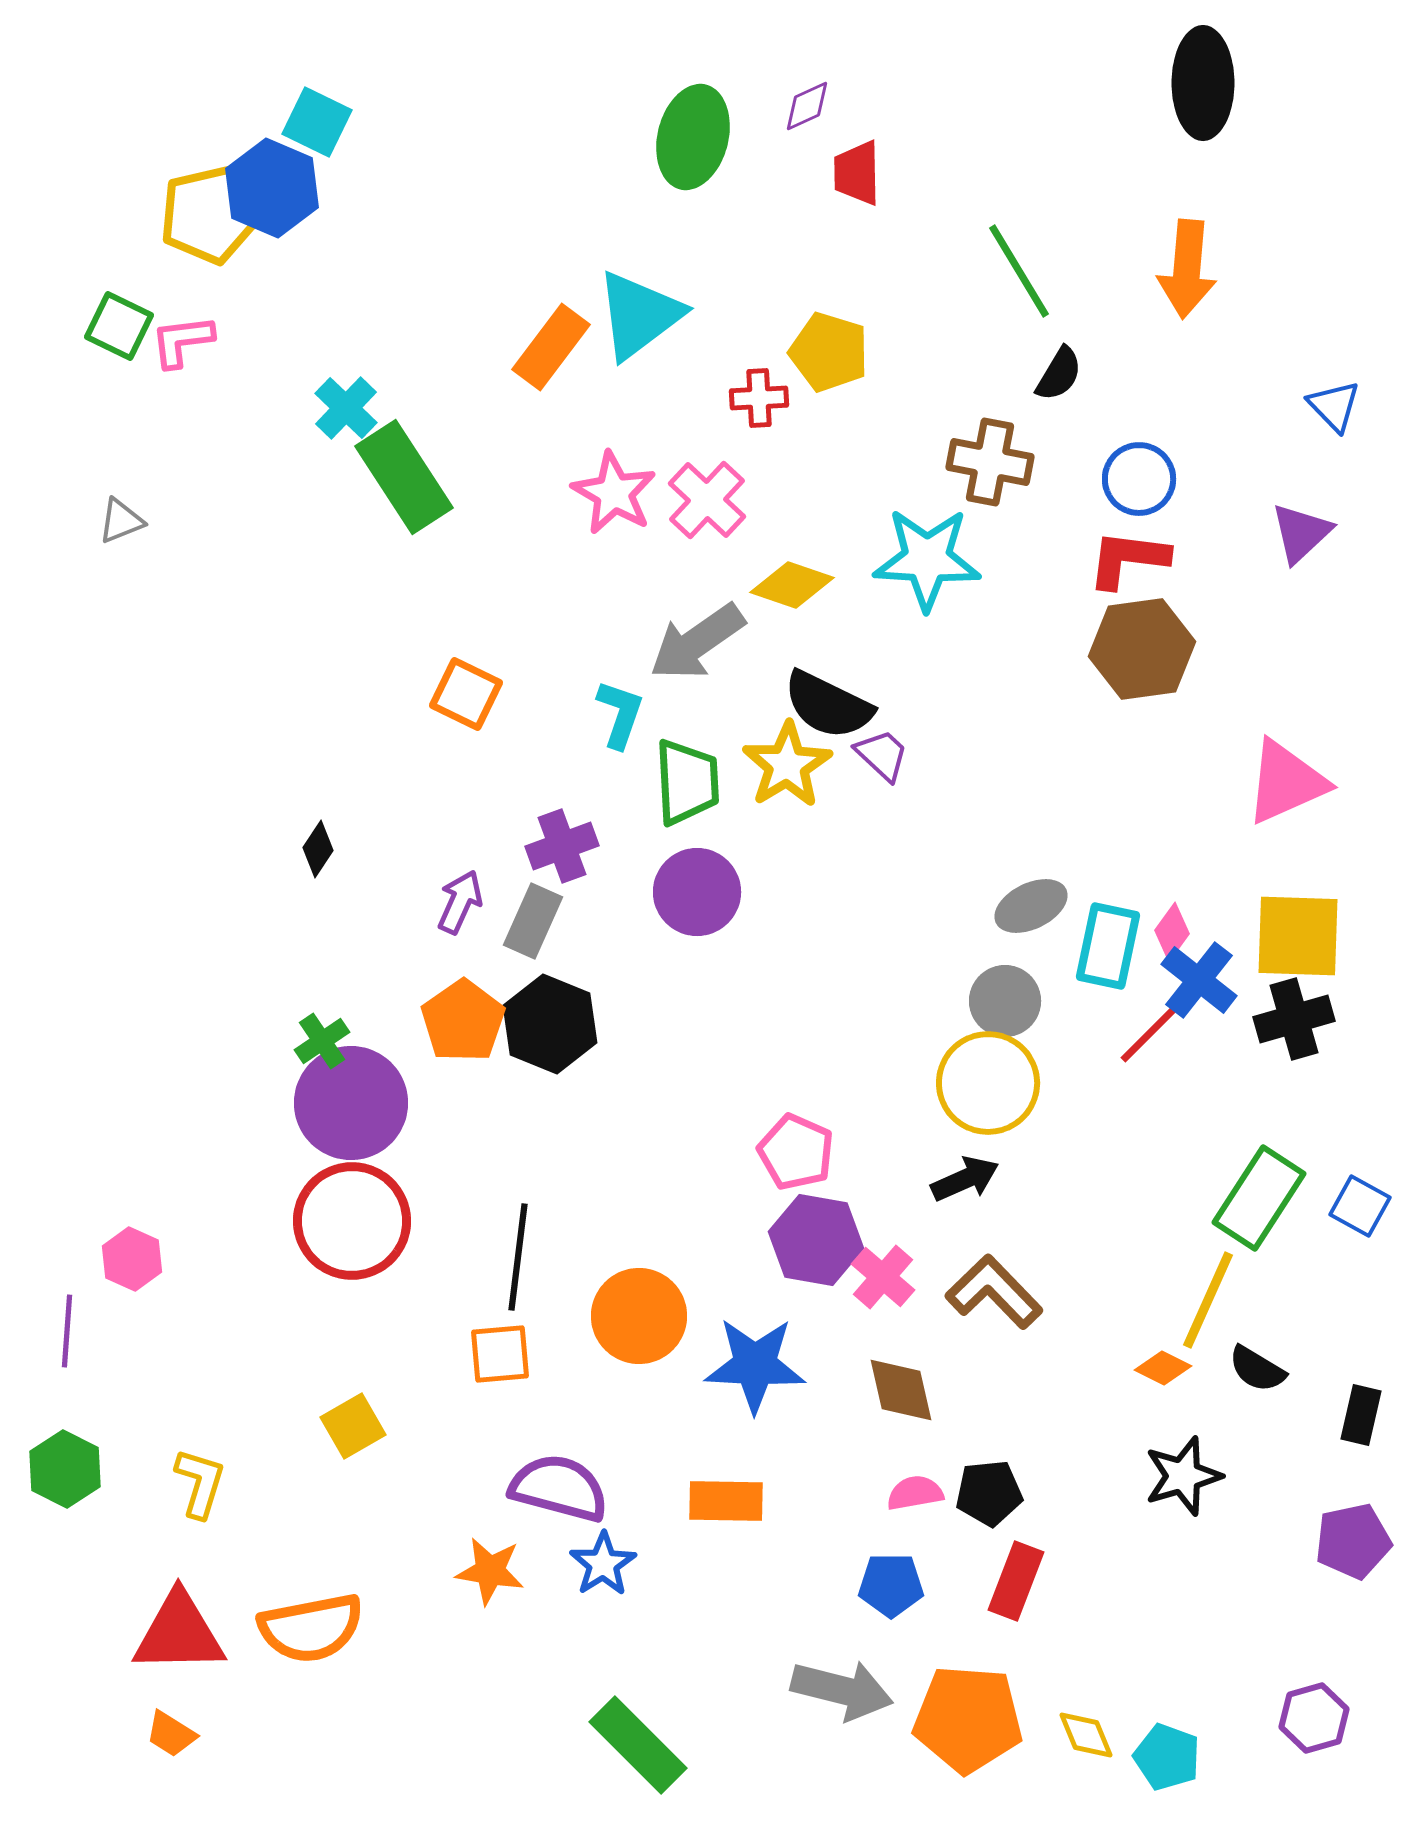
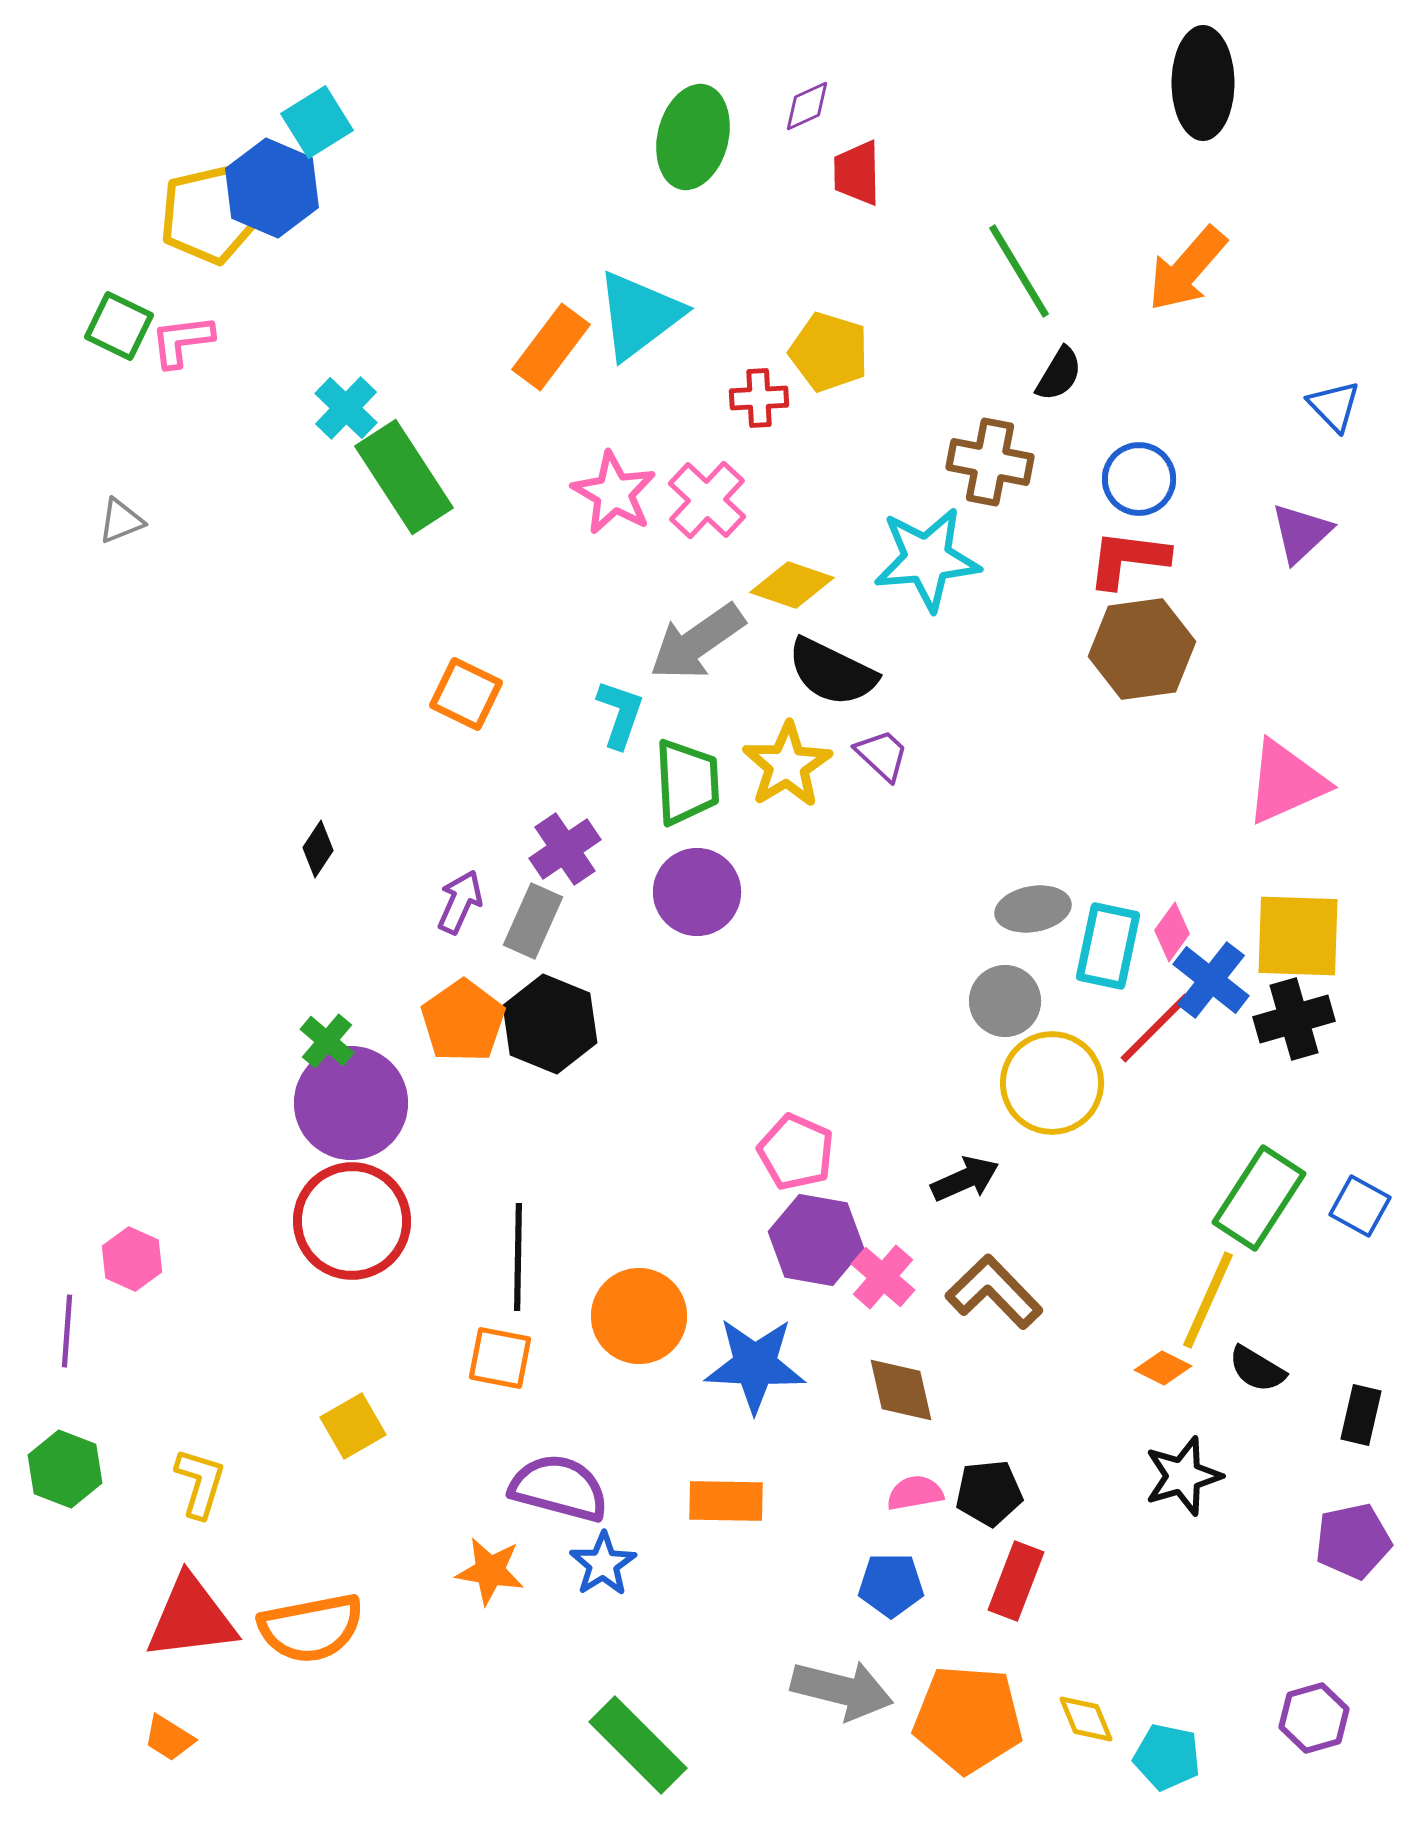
cyan square at (317, 122): rotated 32 degrees clockwise
orange arrow at (1187, 269): rotated 36 degrees clockwise
cyan star at (927, 559): rotated 8 degrees counterclockwise
black semicircle at (828, 705): moved 4 px right, 33 px up
purple cross at (562, 846): moved 3 px right, 3 px down; rotated 14 degrees counterclockwise
gray ellipse at (1031, 906): moved 2 px right, 3 px down; rotated 16 degrees clockwise
blue cross at (1199, 980): moved 12 px right
green cross at (322, 1041): moved 5 px right; rotated 16 degrees counterclockwise
yellow circle at (988, 1083): moved 64 px right
black line at (518, 1257): rotated 6 degrees counterclockwise
orange square at (500, 1354): moved 4 px down; rotated 16 degrees clockwise
green hexagon at (65, 1469): rotated 6 degrees counterclockwise
red triangle at (179, 1633): moved 12 px right, 15 px up; rotated 6 degrees counterclockwise
orange trapezoid at (171, 1734): moved 2 px left, 4 px down
yellow diamond at (1086, 1735): moved 16 px up
cyan pentagon at (1167, 1757): rotated 8 degrees counterclockwise
